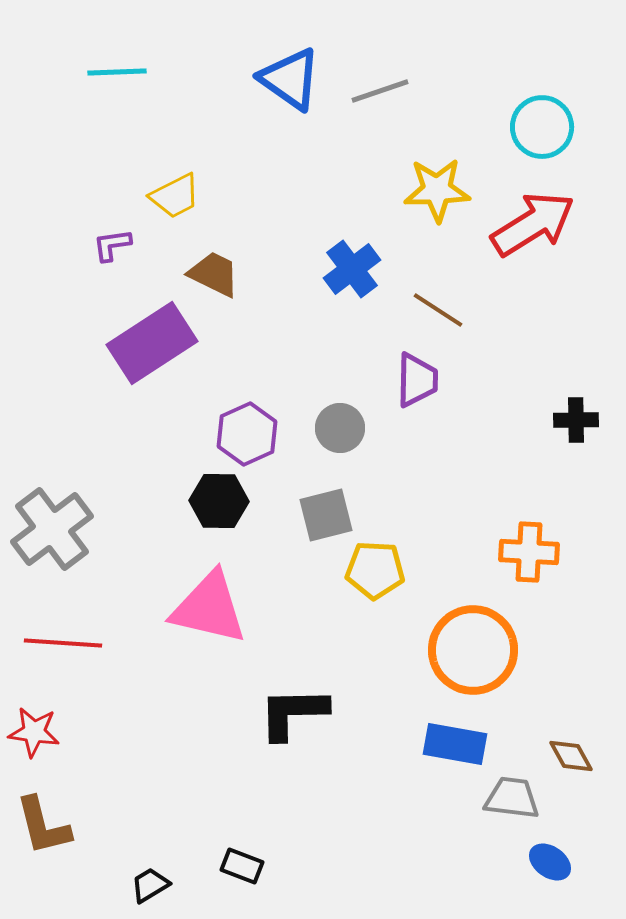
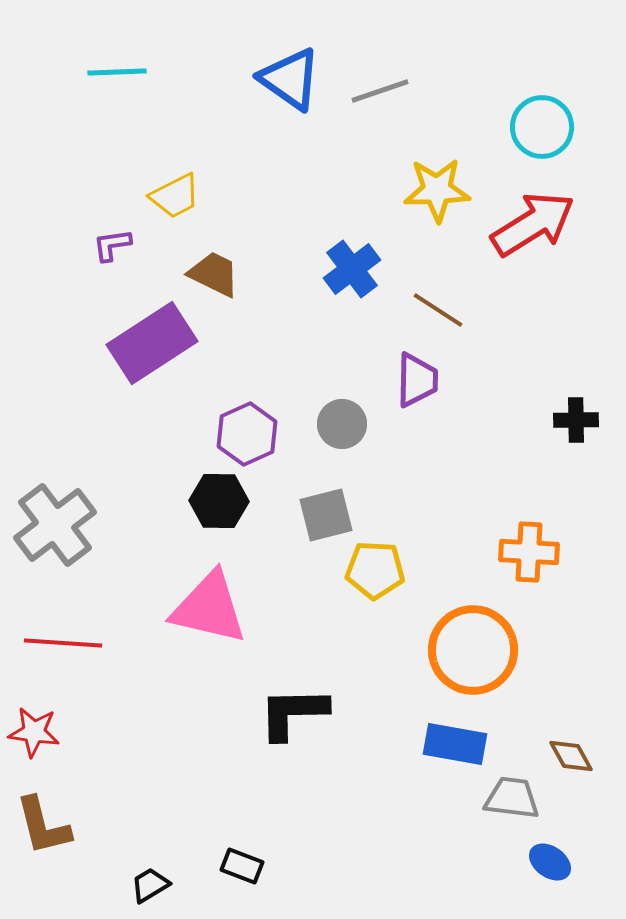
gray circle: moved 2 px right, 4 px up
gray cross: moved 3 px right, 4 px up
